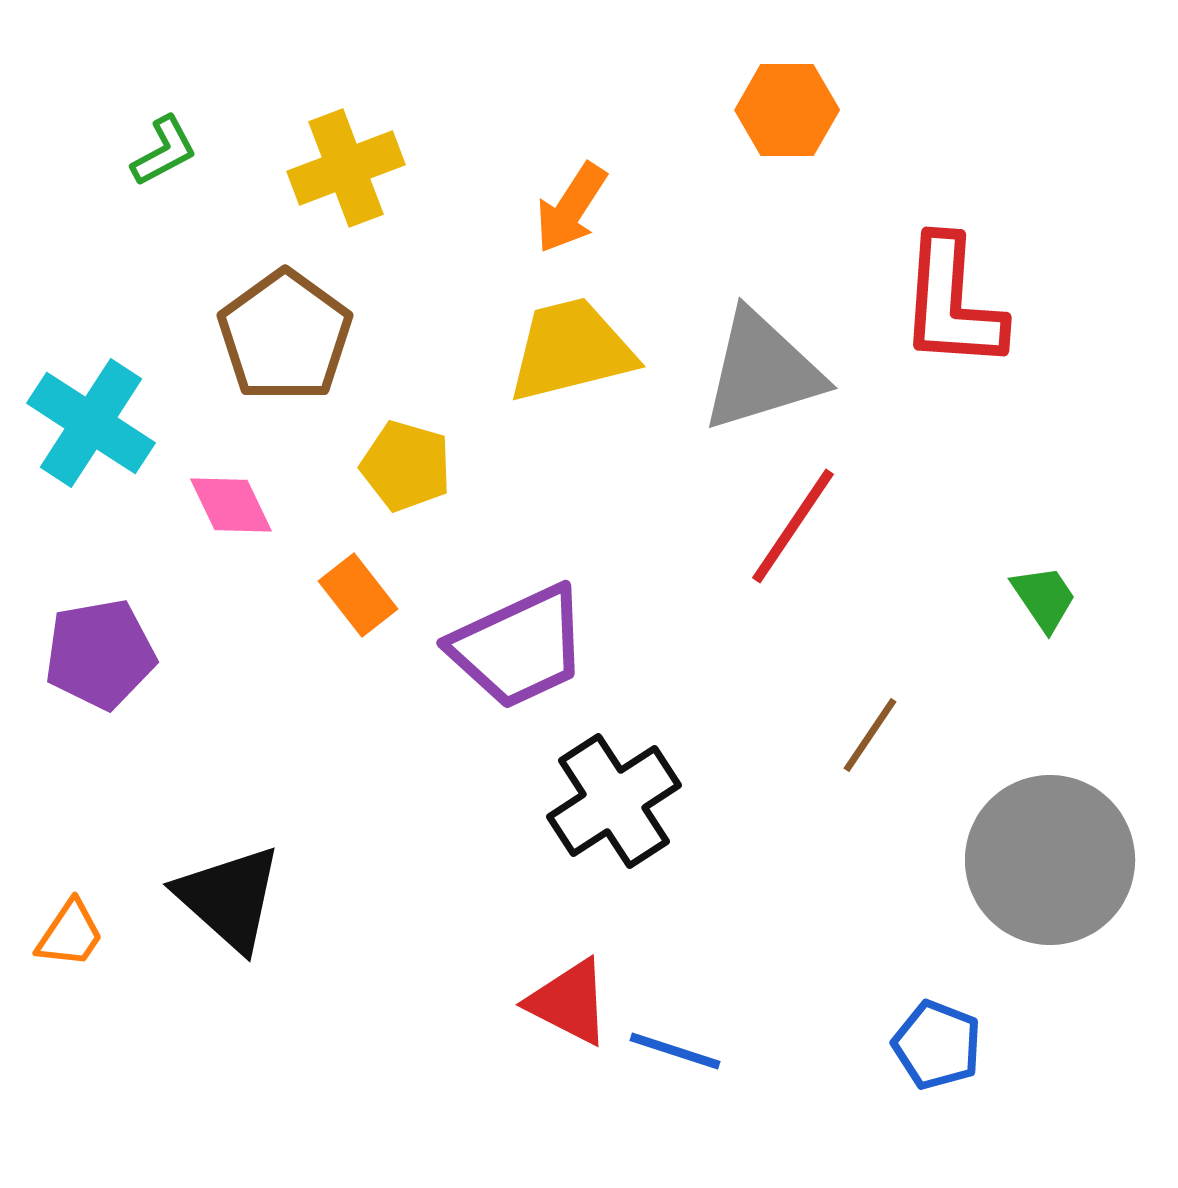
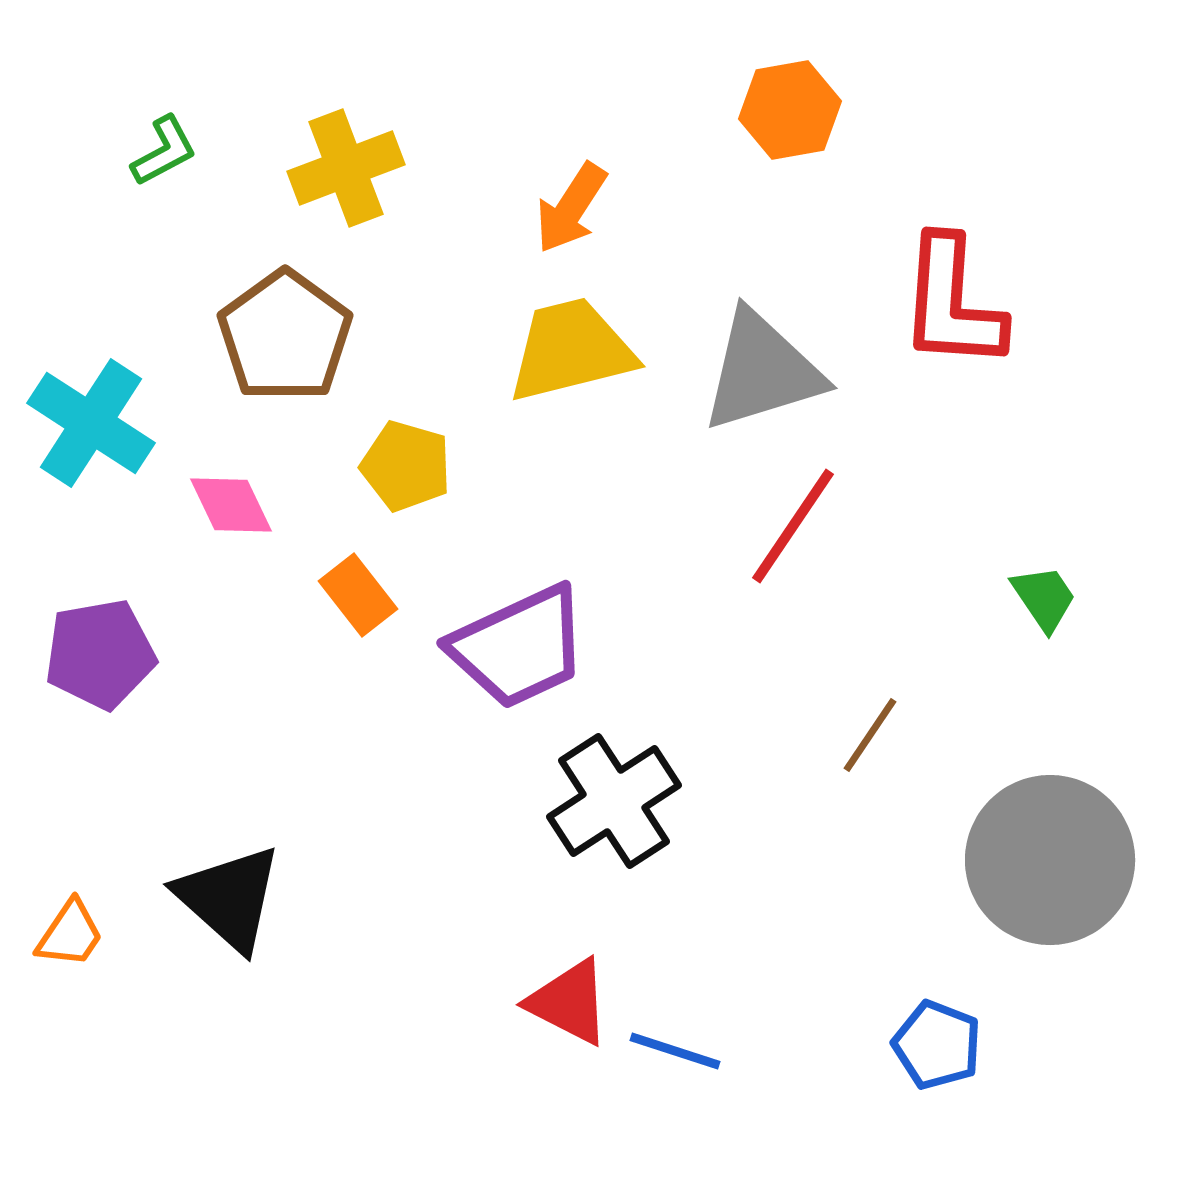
orange hexagon: moved 3 px right; rotated 10 degrees counterclockwise
